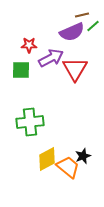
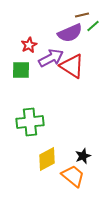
purple semicircle: moved 2 px left, 1 px down
red star: rotated 28 degrees counterclockwise
red triangle: moved 3 px left, 3 px up; rotated 28 degrees counterclockwise
orange trapezoid: moved 5 px right, 9 px down
